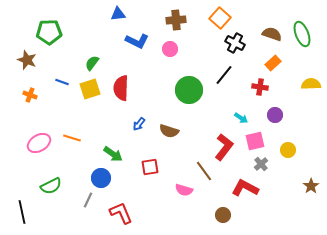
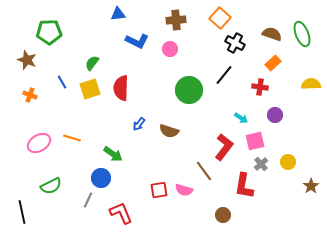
blue line at (62, 82): rotated 40 degrees clockwise
yellow circle at (288, 150): moved 12 px down
red square at (150, 167): moved 9 px right, 23 px down
red L-shape at (245, 188): moved 1 px left, 2 px up; rotated 108 degrees counterclockwise
